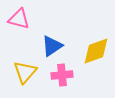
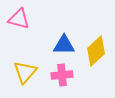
blue triangle: moved 12 px right, 1 px up; rotated 35 degrees clockwise
yellow diamond: rotated 24 degrees counterclockwise
